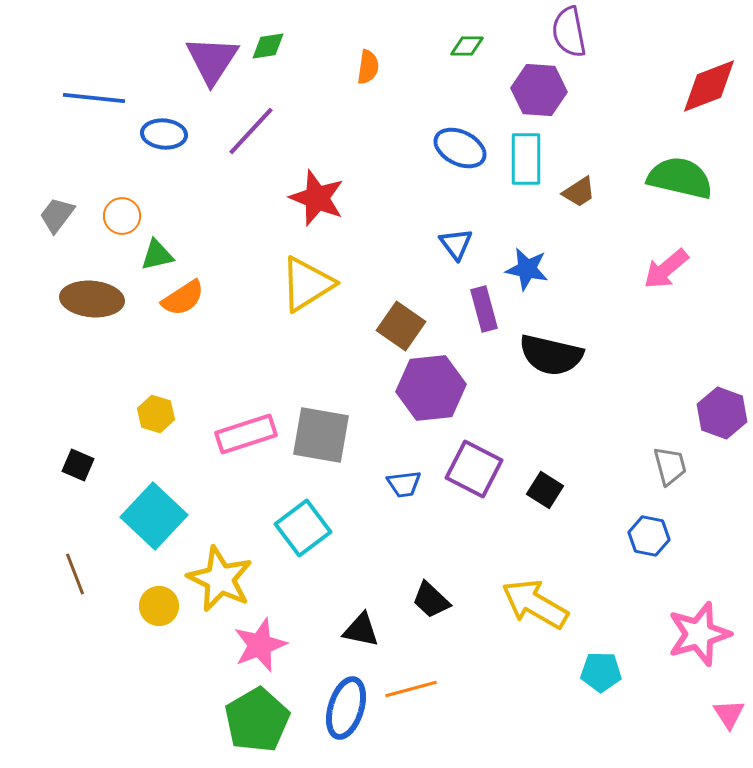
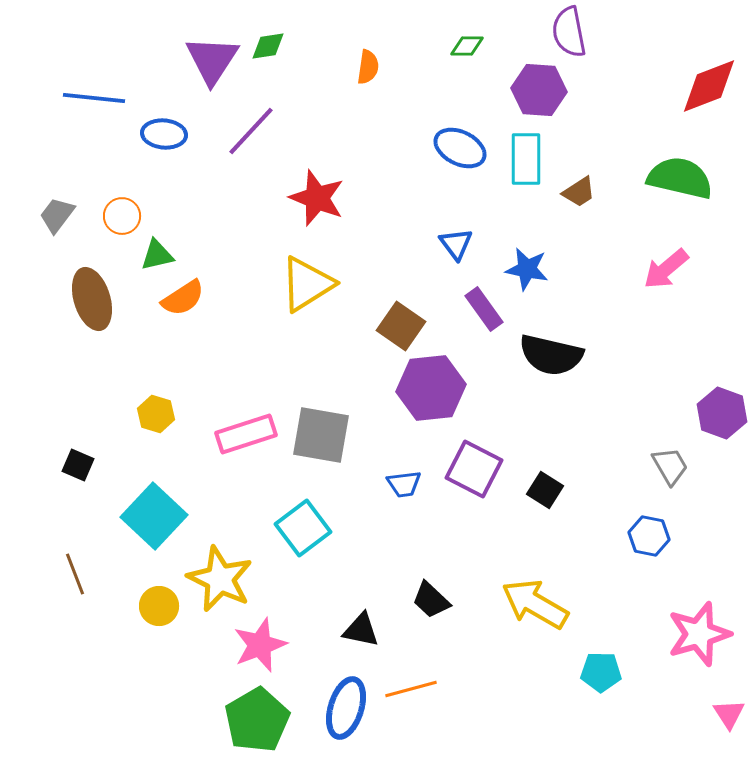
brown ellipse at (92, 299): rotated 68 degrees clockwise
purple rectangle at (484, 309): rotated 21 degrees counterclockwise
gray trapezoid at (670, 466): rotated 15 degrees counterclockwise
